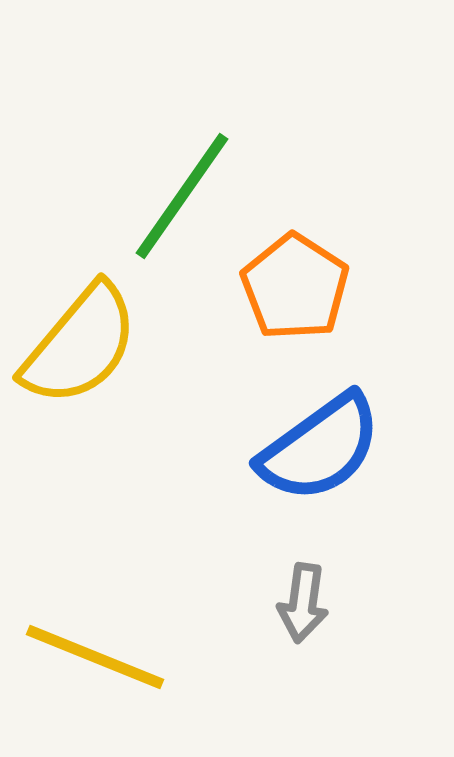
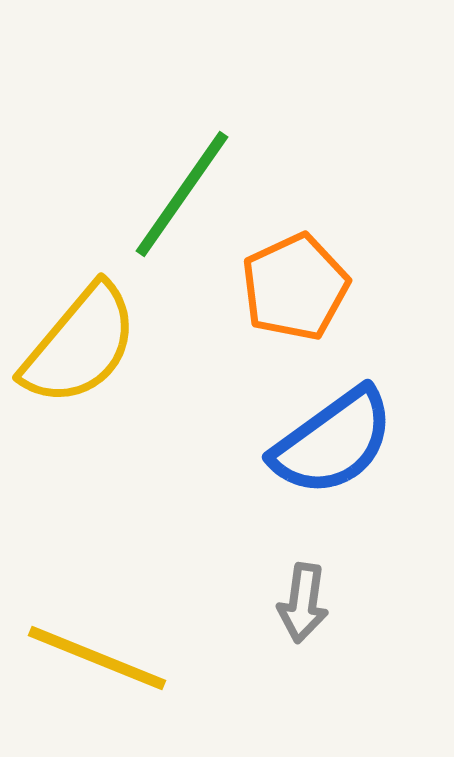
green line: moved 2 px up
orange pentagon: rotated 14 degrees clockwise
blue semicircle: moved 13 px right, 6 px up
yellow line: moved 2 px right, 1 px down
